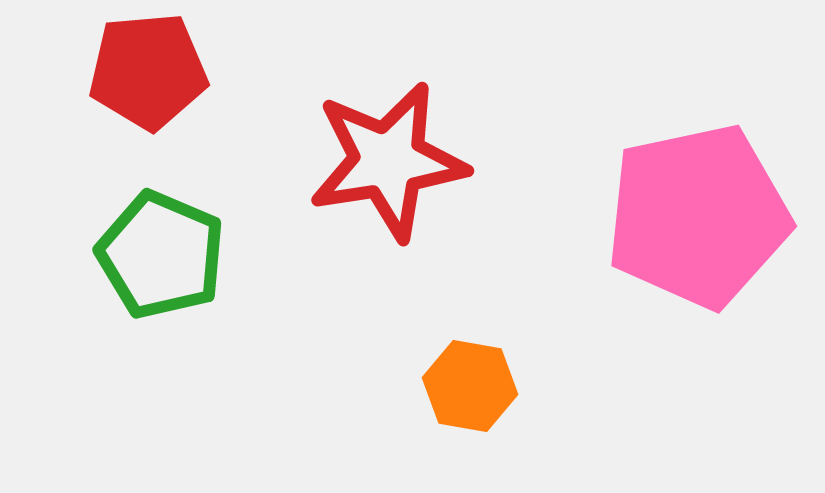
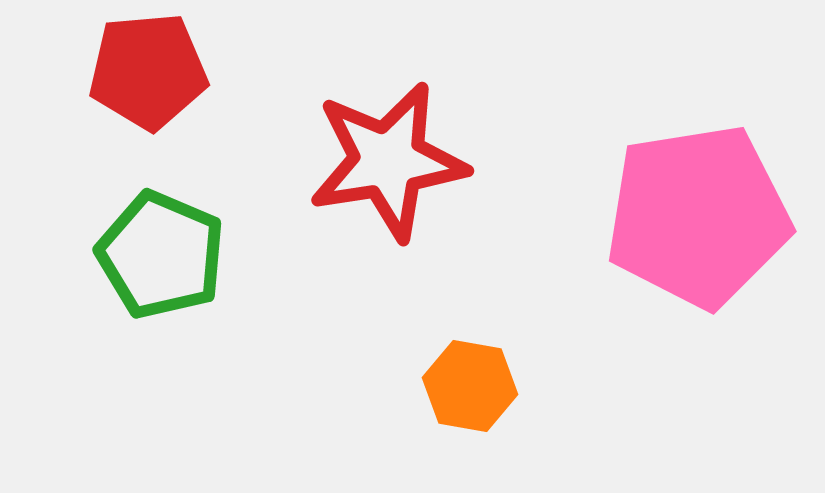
pink pentagon: rotated 3 degrees clockwise
